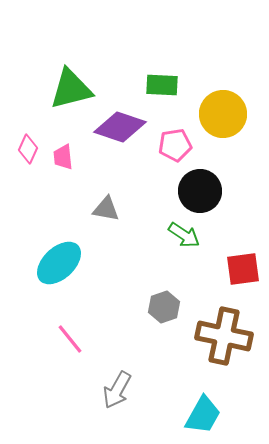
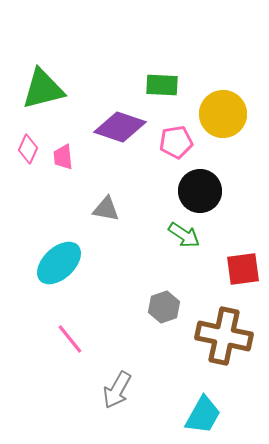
green triangle: moved 28 px left
pink pentagon: moved 1 px right, 3 px up
